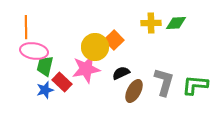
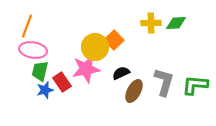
orange line: moved 1 px right, 1 px up; rotated 20 degrees clockwise
pink ellipse: moved 1 px left, 1 px up
green trapezoid: moved 5 px left, 5 px down
red rectangle: rotated 12 degrees clockwise
